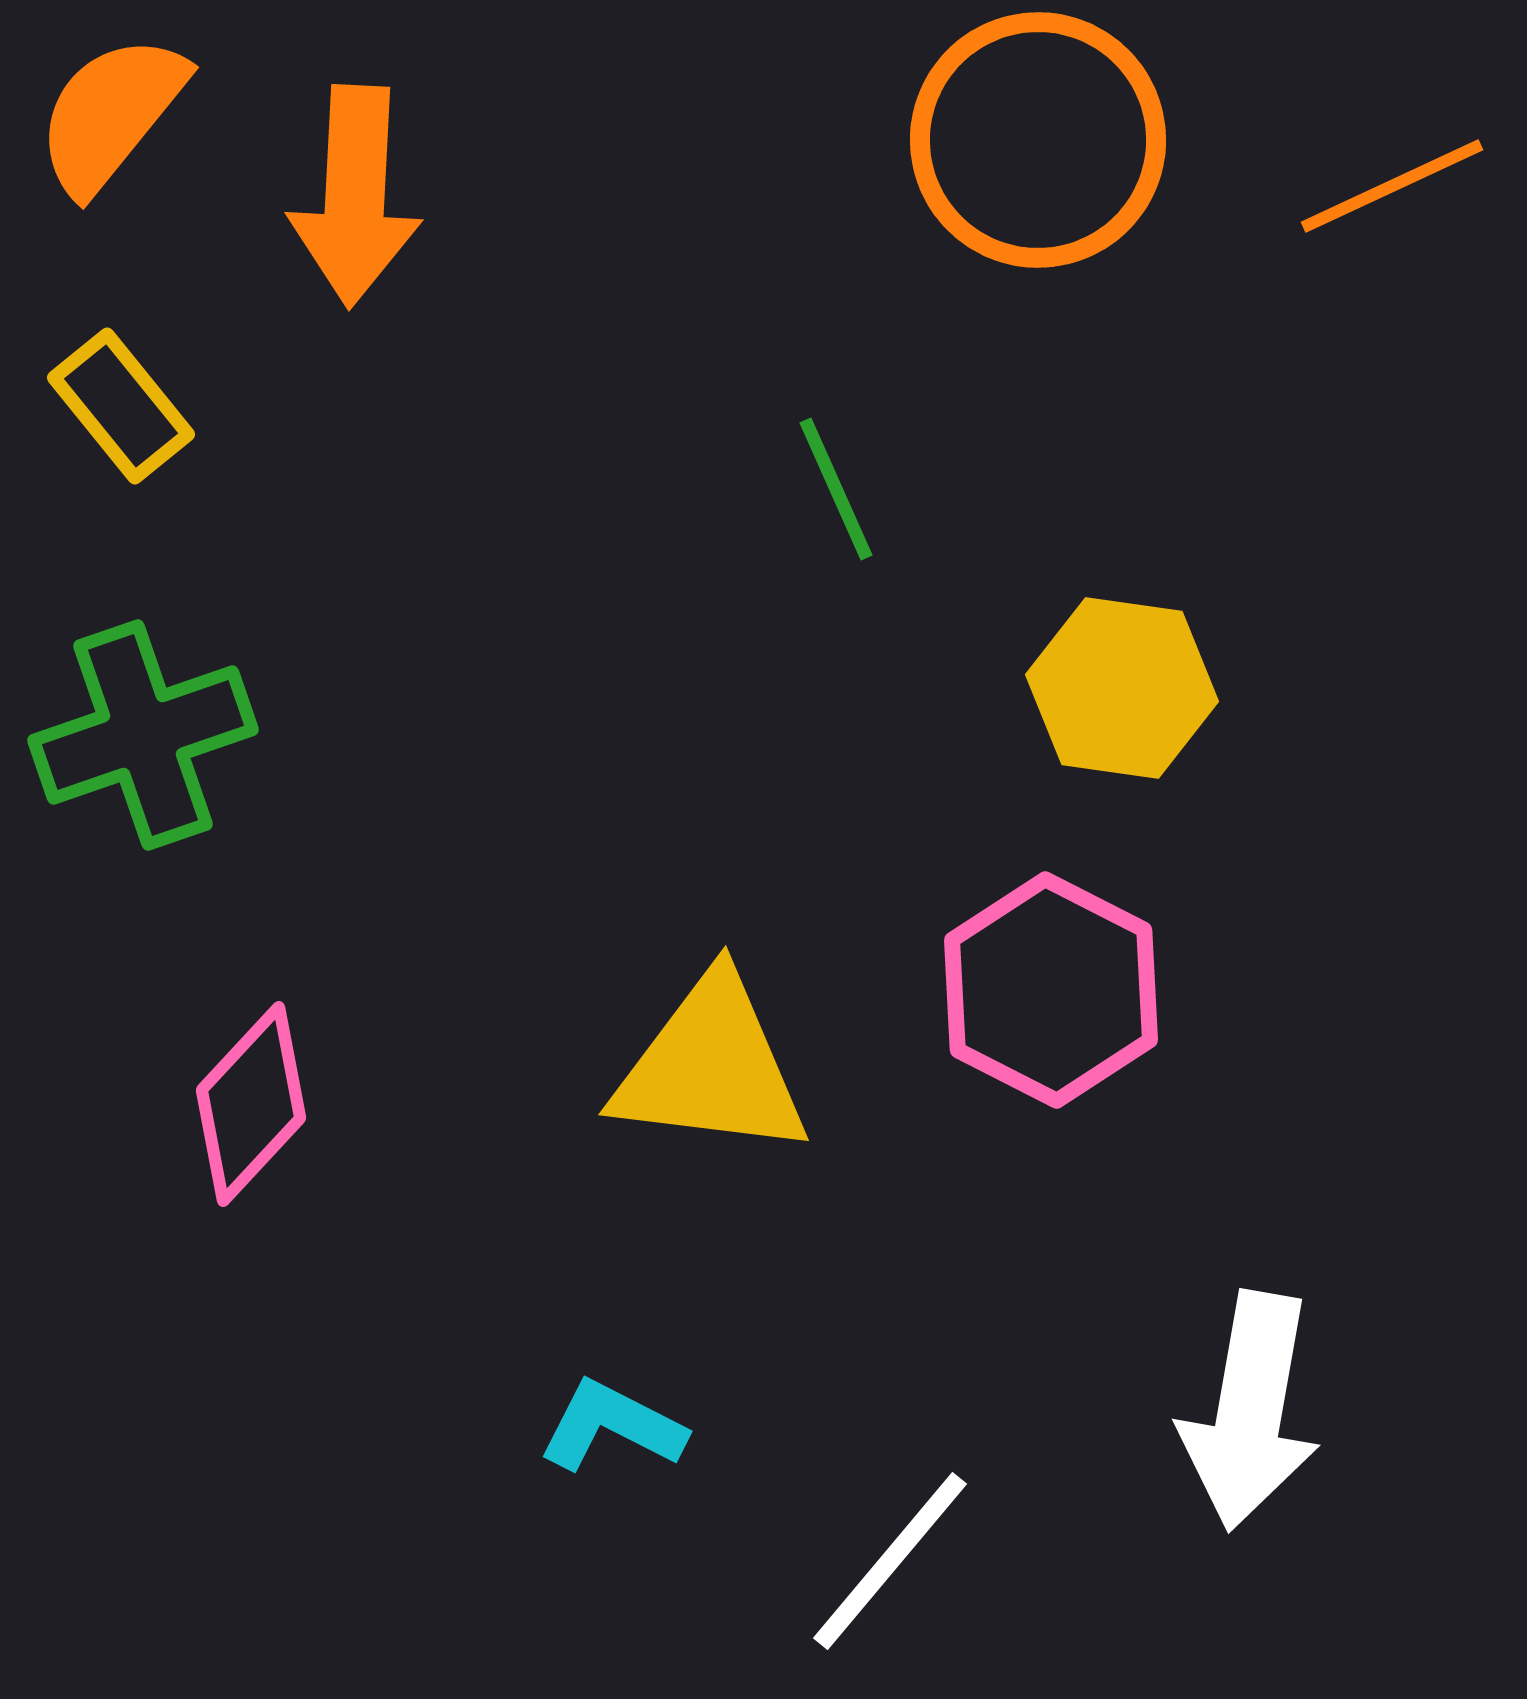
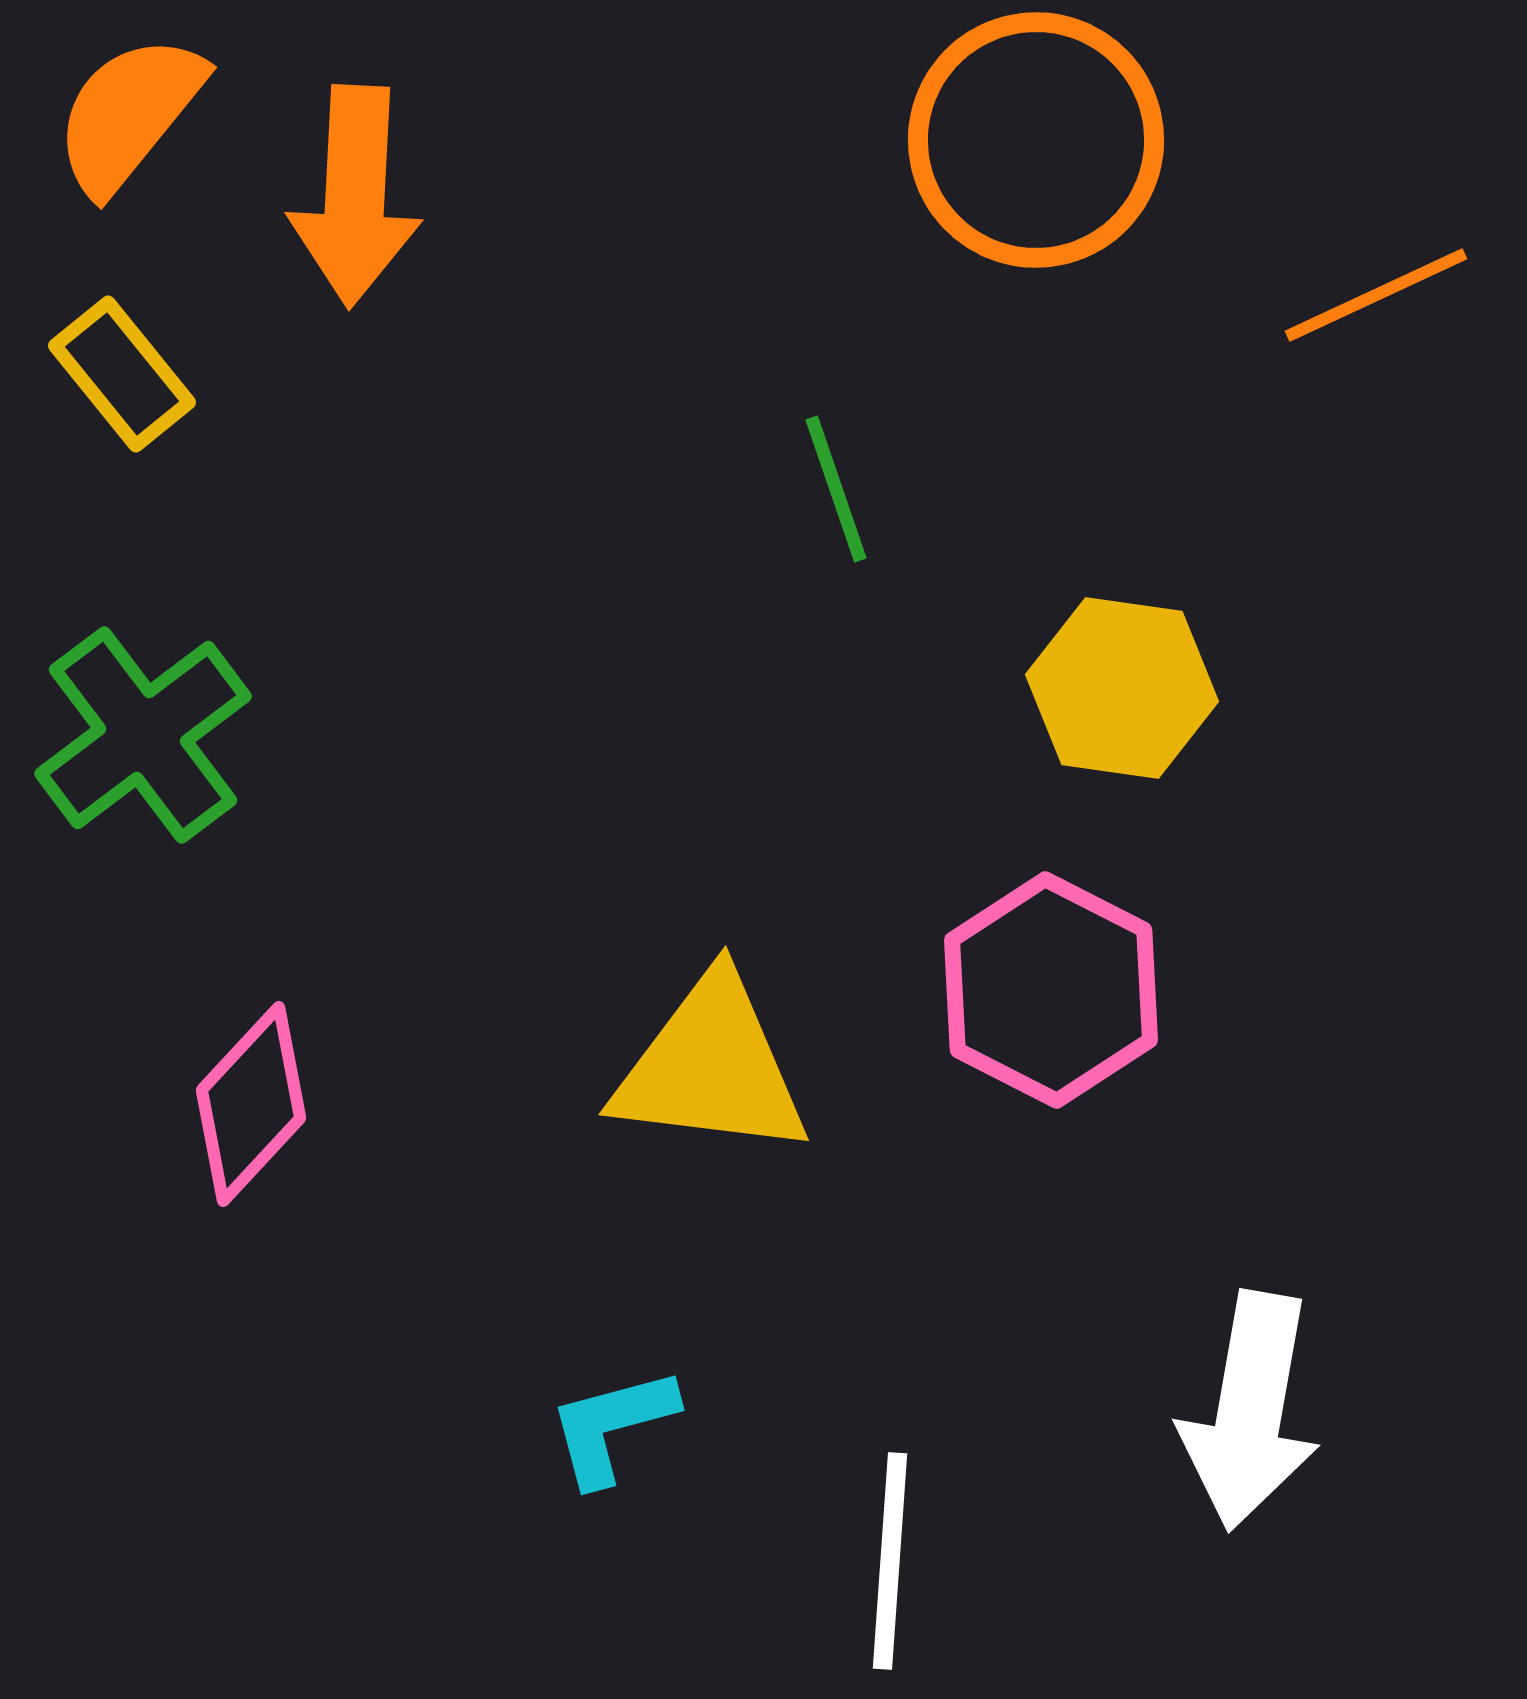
orange semicircle: moved 18 px right
orange circle: moved 2 px left
orange line: moved 16 px left, 109 px down
yellow rectangle: moved 1 px right, 32 px up
green line: rotated 5 degrees clockwise
green cross: rotated 18 degrees counterclockwise
cyan L-shape: rotated 42 degrees counterclockwise
white line: rotated 36 degrees counterclockwise
